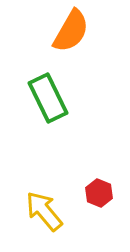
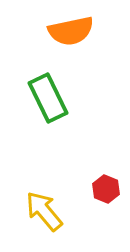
orange semicircle: rotated 48 degrees clockwise
red hexagon: moved 7 px right, 4 px up
